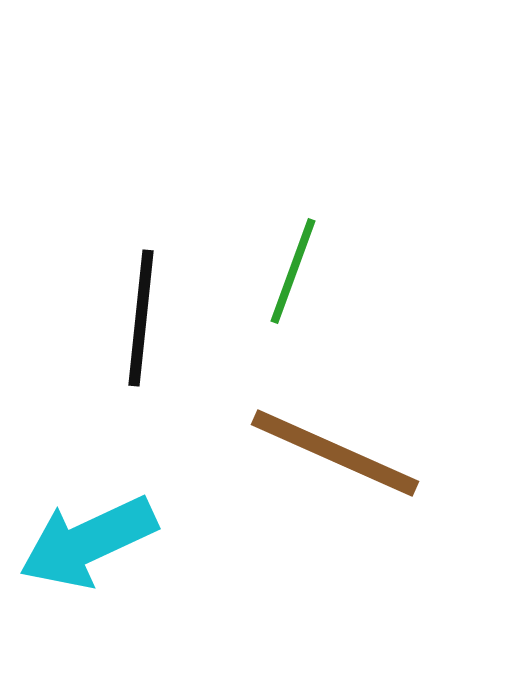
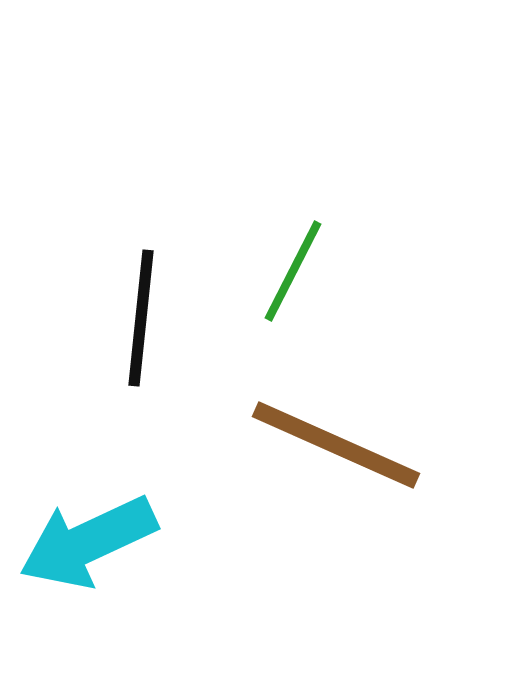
green line: rotated 7 degrees clockwise
brown line: moved 1 px right, 8 px up
